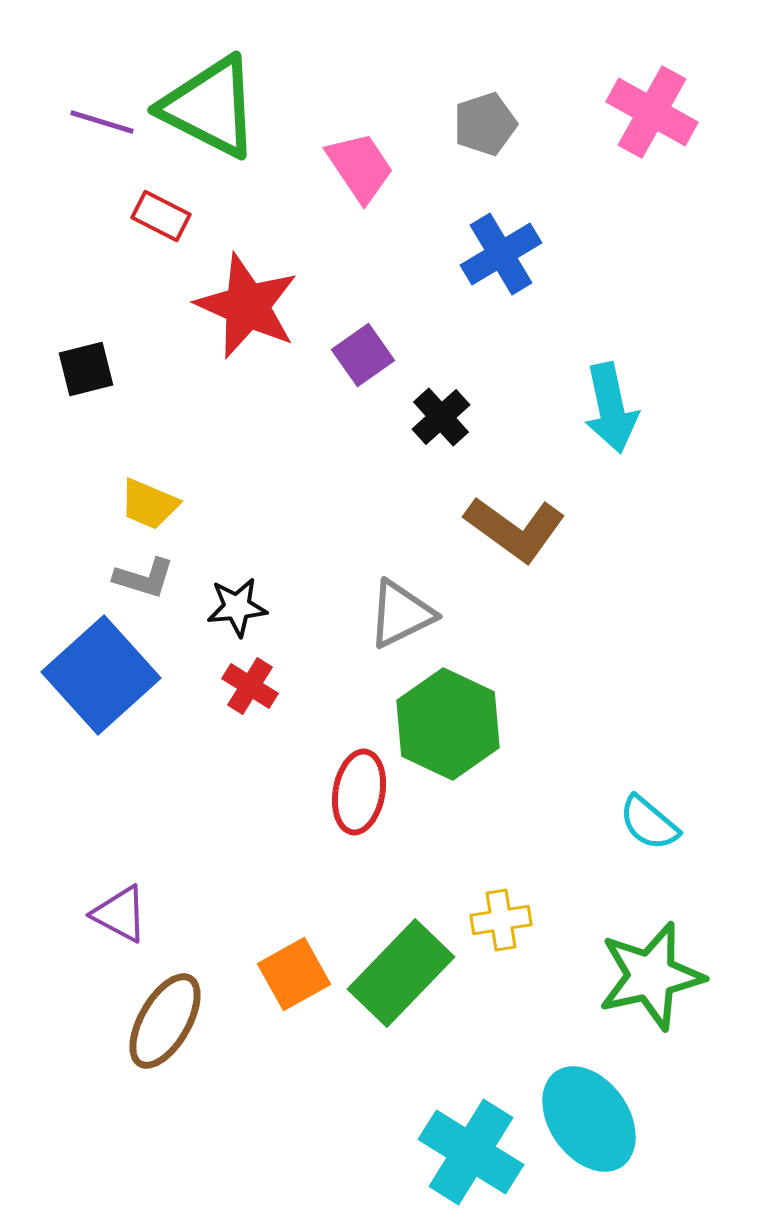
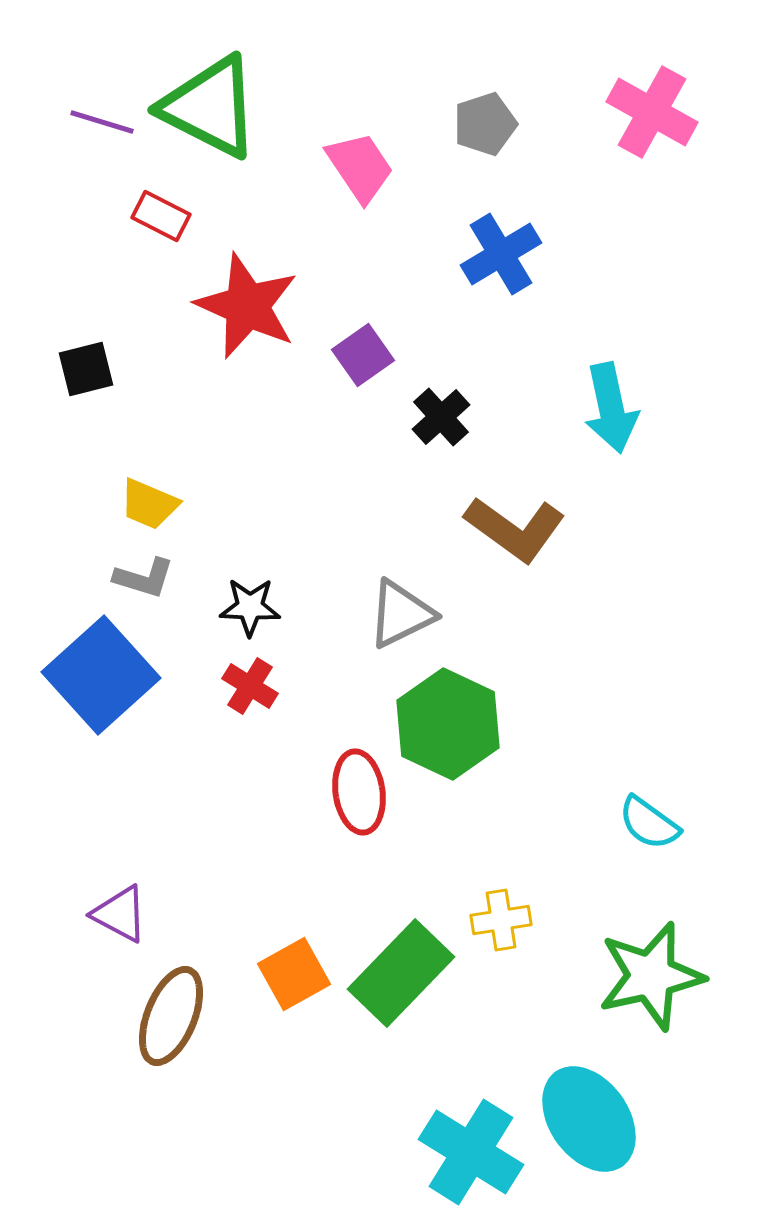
black star: moved 13 px right; rotated 8 degrees clockwise
red ellipse: rotated 18 degrees counterclockwise
cyan semicircle: rotated 4 degrees counterclockwise
brown ellipse: moved 6 px right, 5 px up; rotated 8 degrees counterclockwise
